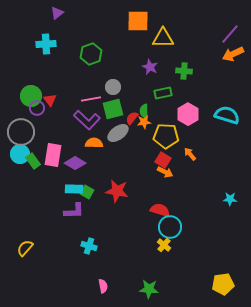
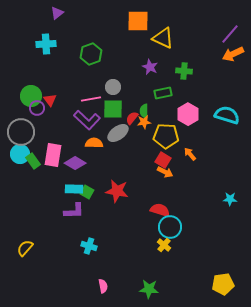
yellow triangle at (163, 38): rotated 25 degrees clockwise
green square at (113, 109): rotated 15 degrees clockwise
